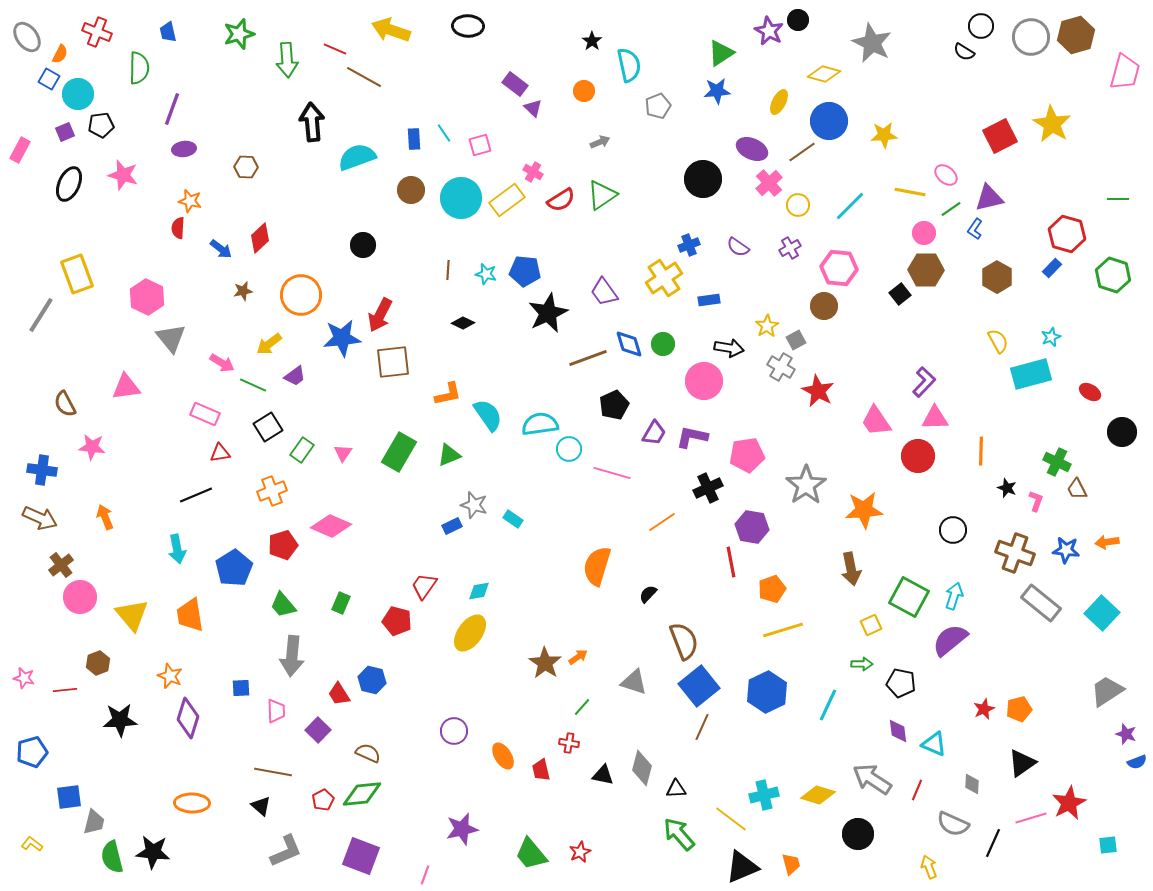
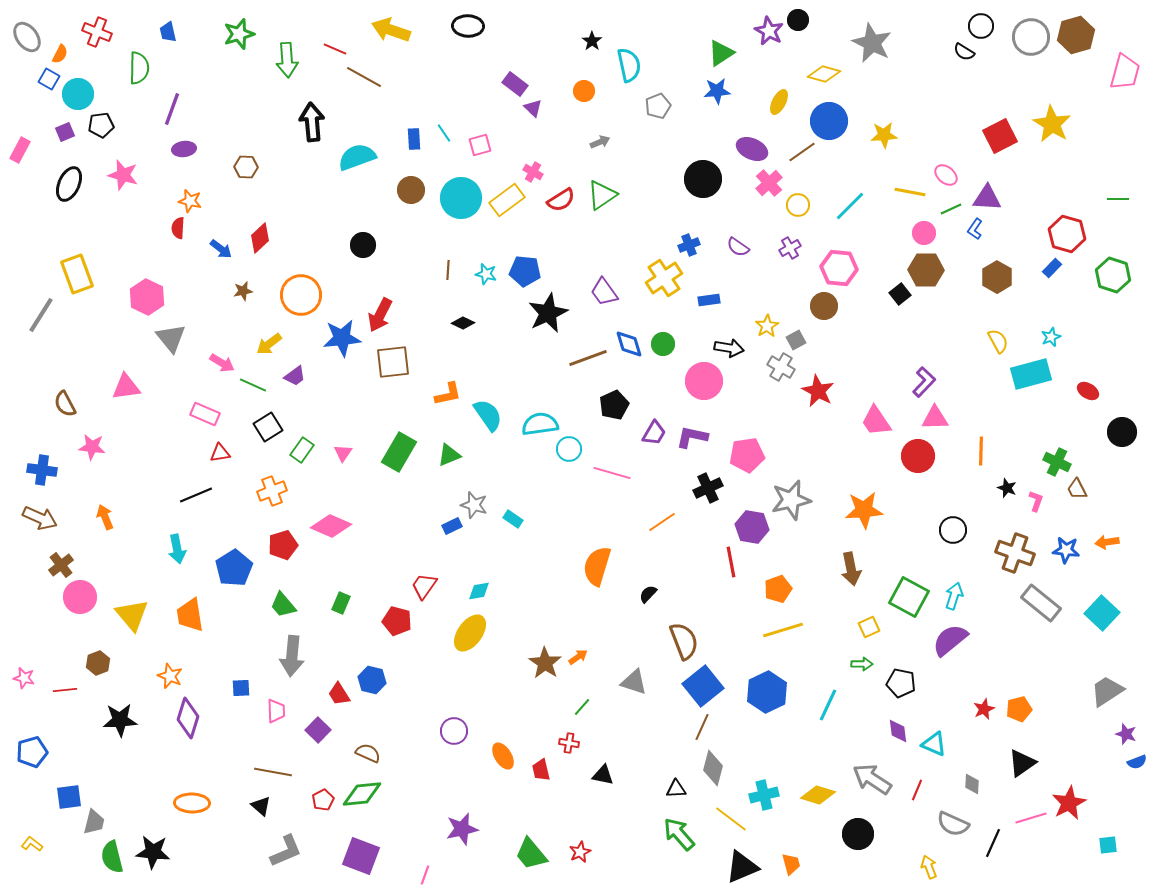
purple triangle at (989, 198): moved 2 px left; rotated 16 degrees clockwise
green line at (951, 209): rotated 10 degrees clockwise
red ellipse at (1090, 392): moved 2 px left, 1 px up
gray star at (806, 485): moved 15 px left, 15 px down; rotated 21 degrees clockwise
orange pentagon at (772, 589): moved 6 px right
yellow square at (871, 625): moved 2 px left, 2 px down
blue square at (699, 686): moved 4 px right
gray diamond at (642, 768): moved 71 px right
